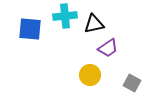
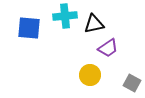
blue square: moved 1 px left, 1 px up
